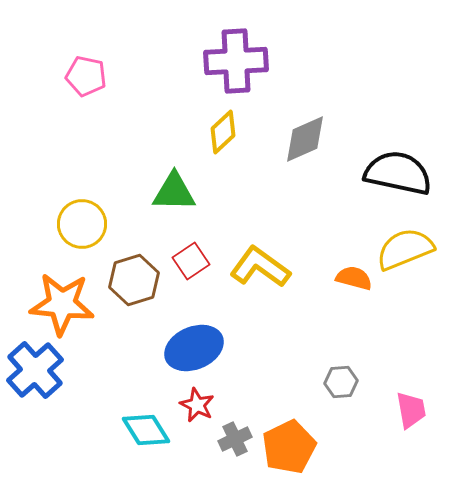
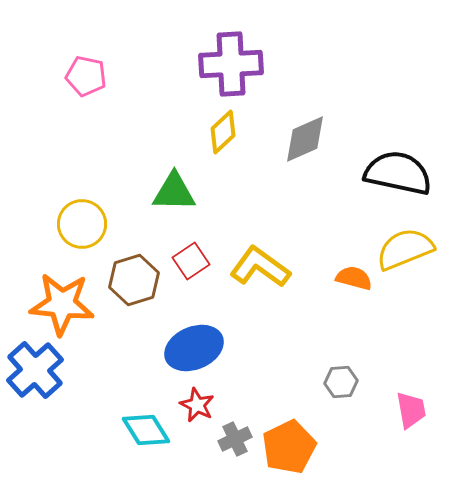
purple cross: moved 5 px left, 3 px down
